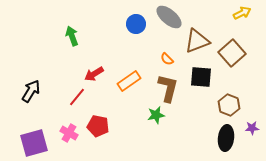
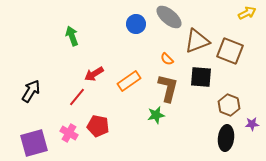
yellow arrow: moved 5 px right
brown square: moved 2 px left, 2 px up; rotated 28 degrees counterclockwise
purple star: moved 4 px up
